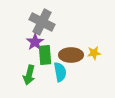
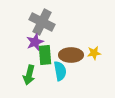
purple star: rotated 12 degrees clockwise
cyan semicircle: moved 1 px up
